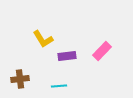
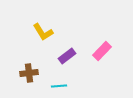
yellow L-shape: moved 7 px up
purple rectangle: rotated 30 degrees counterclockwise
brown cross: moved 9 px right, 6 px up
